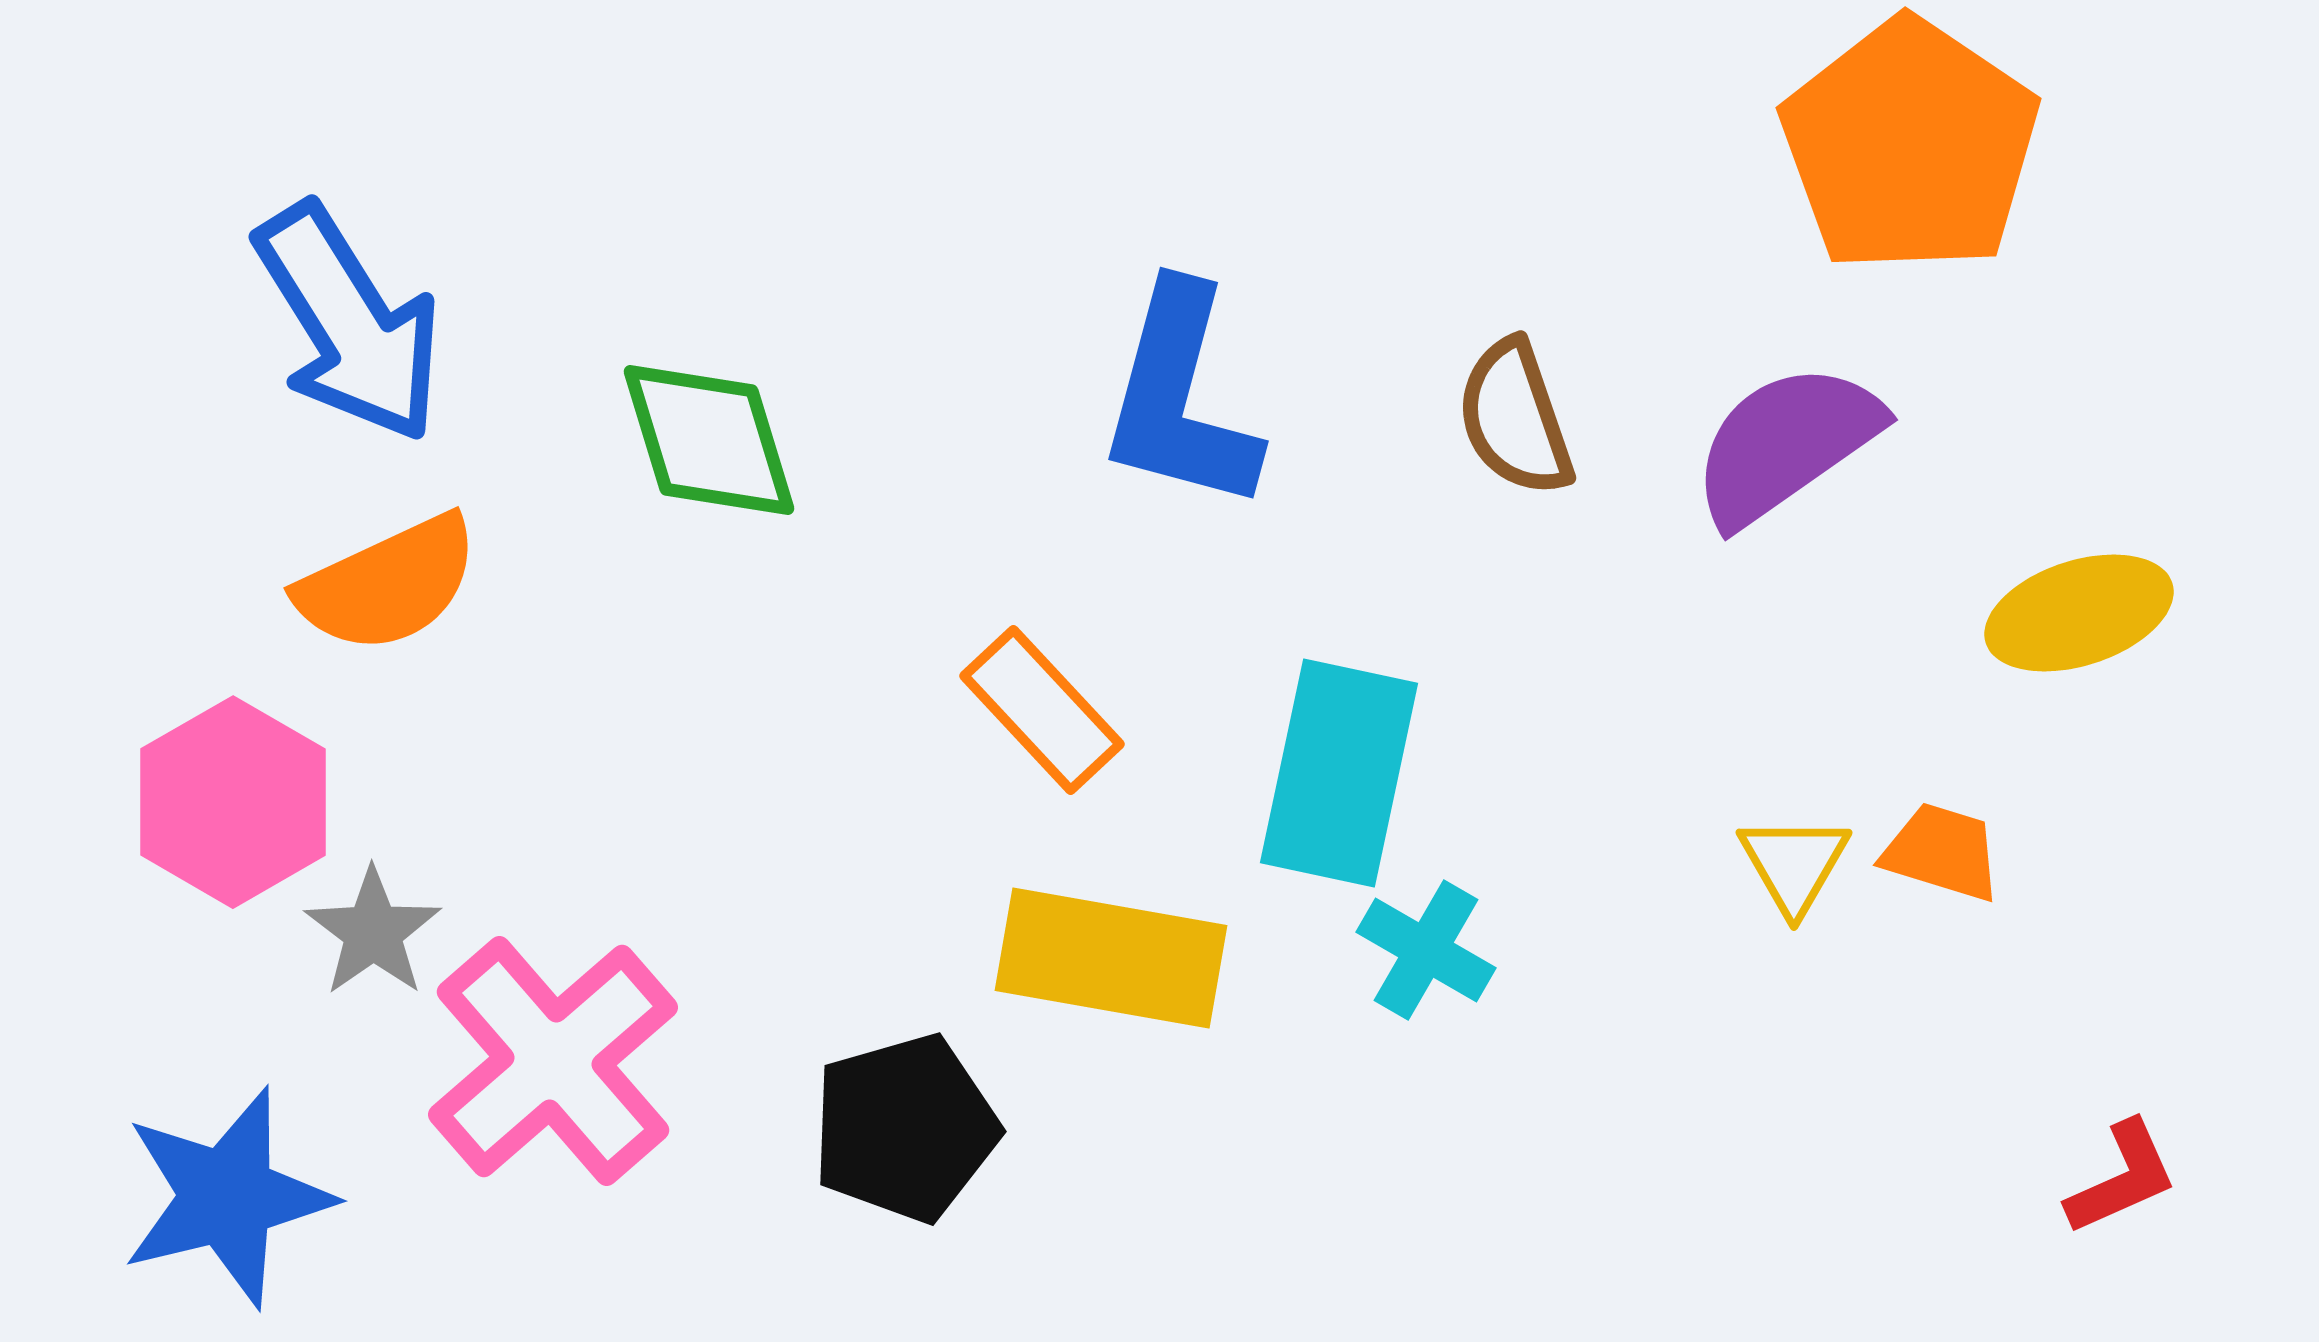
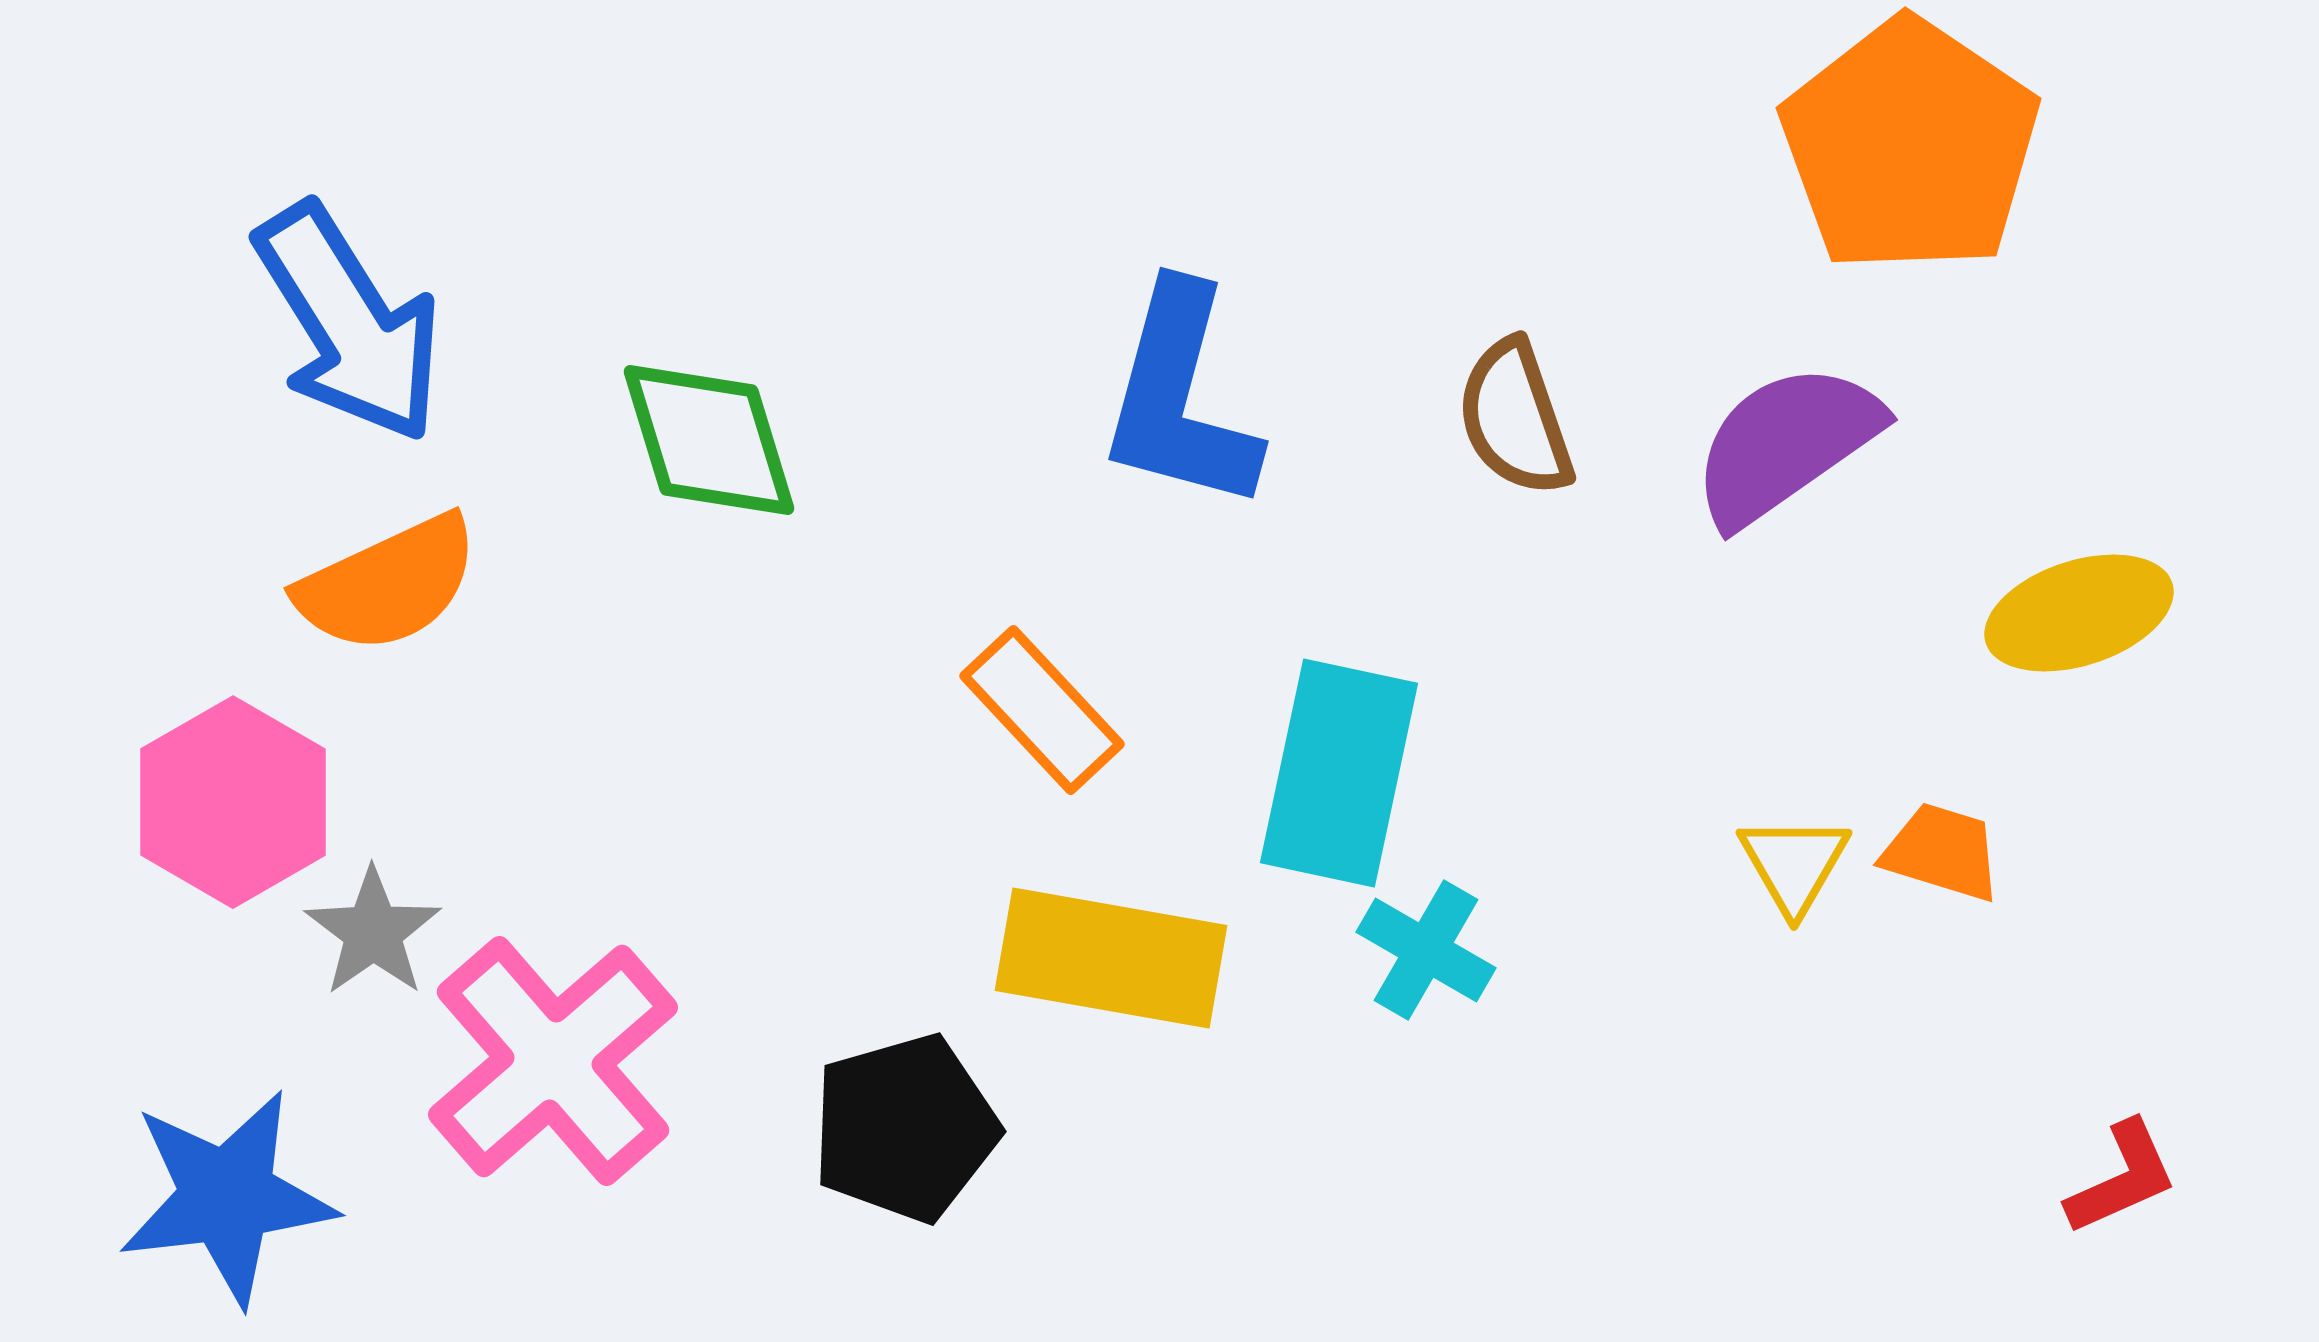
blue star: rotated 7 degrees clockwise
